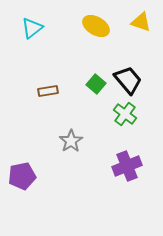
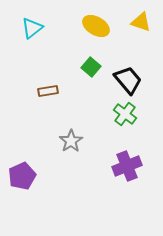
green square: moved 5 px left, 17 px up
purple pentagon: rotated 12 degrees counterclockwise
